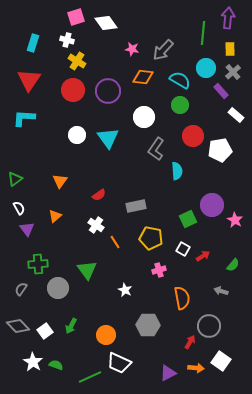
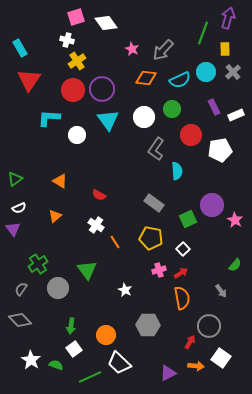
purple arrow at (228, 18): rotated 10 degrees clockwise
green line at (203, 33): rotated 15 degrees clockwise
cyan rectangle at (33, 43): moved 13 px left, 5 px down; rotated 48 degrees counterclockwise
pink star at (132, 49): rotated 16 degrees clockwise
yellow rectangle at (230, 49): moved 5 px left
yellow cross at (77, 61): rotated 24 degrees clockwise
cyan circle at (206, 68): moved 4 px down
orange diamond at (143, 77): moved 3 px right, 1 px down
cyan semicircle at (180, 80): rotated 125 degrees clockwise
purple circle at (108, 91): moved 6 px left, 2 px up
purple rectangle at (221, 91): moved 7 px left, 16 px down; rotated 14 degrees clockwise
green circle at (180, 105): moved 8 px left, 4 px down
white rectangle at (236, 115): rotated 63 degrees counterclockwise
cyan L-shape at (24, 118): moved 25 px right
red circle at (193, 136): moved 2 px left, 1 px up
cyan triangle at (108, 138): moved 18 px up
orange triangle at (60, 181): rotated 35 degrees counterclockwise
red semicircle at (99, 195): rotated 64 degrees clockwise
gray rectangle at (136, 206): moved 18 px right, 3 px up; rotated 48 degrees clockwise
white semicircle at (19, 208): rotated 96 degrees clockwise
purple triangle at (27, 229): moved 14 px left
white square at (183, 249): rotated 16 degrees clockwise
red arrow at (203, 256): moved 22 px left, 17 px down
green cross at (38, 264): rotated 30 degrees counterclockwise
green semicircle at (233, 265): moved 2 px right
gray arrow at (221, 291): rotated 144 degrees counterclockwise
gray diamond at (18, 326): moved 2 px right, 6 px up
green arrow at (71, 326): rotated 21 degrees counterclockwise
white square at (45, 331): moved 29 px right, 18 px down
white square at (221, 361): moved 3 px up
white star at (33, 362): moved 2 px left, 2 px up
white trapezoid at (119, 363): rotated 20 degrees clockwise
orange arrow at (196, 368): moved 2 px up
